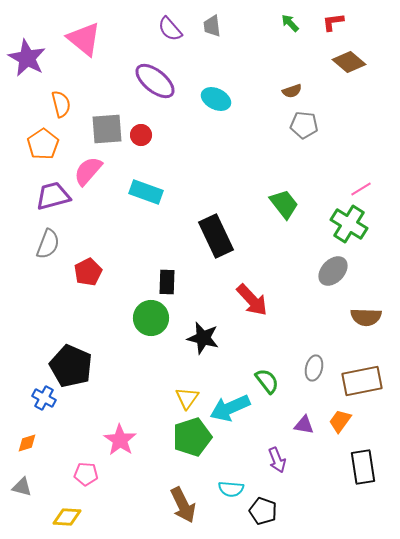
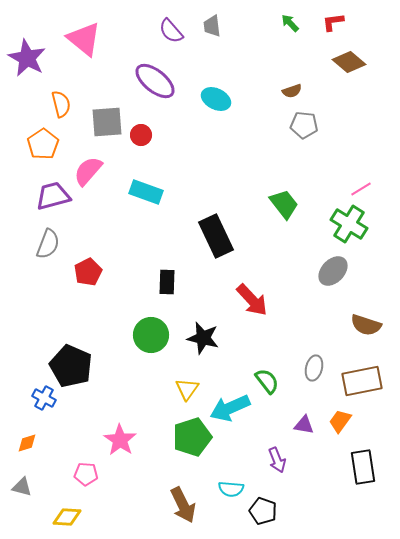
purple semicircle at (170, 29): moved 1 px right, 2 px down
gray square at (107, 129): moved 7 px up
brown semicircle at (366, 317): moved 8 px down; rotated 16 degrees clockwise
green circle at (151, 318): moved 17 px down
yellow triangle at (187, 398): moved 9 px up
